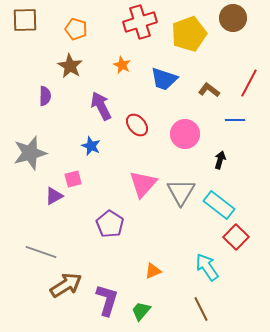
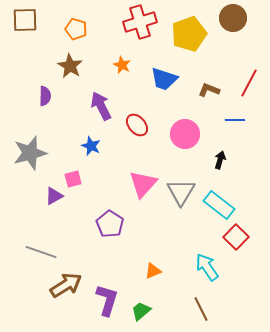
brown L-shape: rotated 15 degrees counterclockwise
green trapezoid: rotated 10 degrees clockwise
